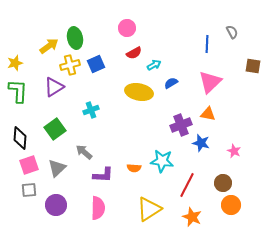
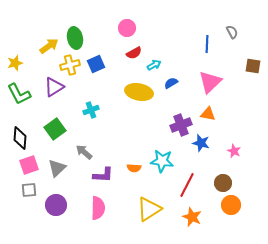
green L-shape: moved 1 px right, 3 px down; rotated 150 degrees clockwise
